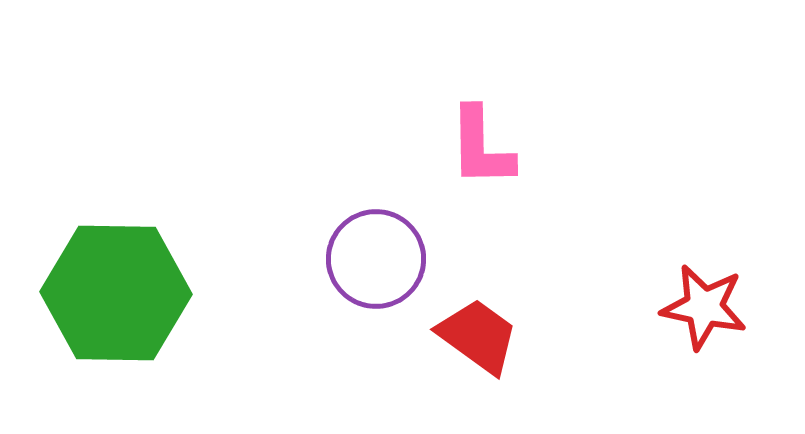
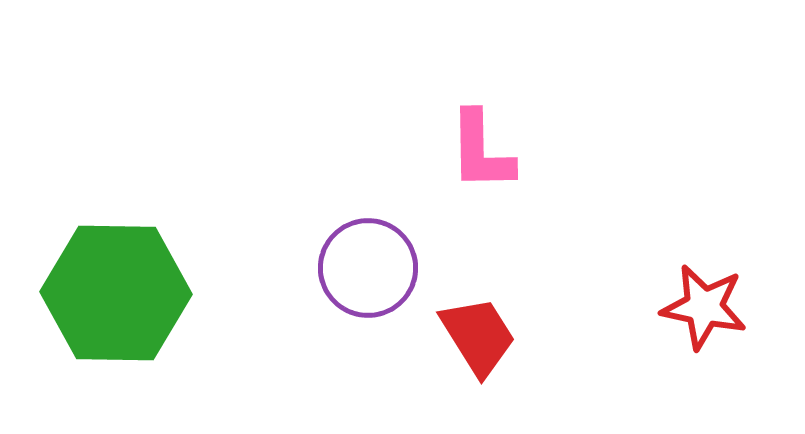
pink L-shape: moved 4 px down
purple circle: moved 8 px left, 9 px down
red trapezoid: rotated 22 degrees clockwise
